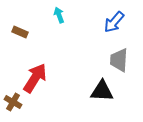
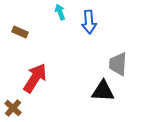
cyan arrow: moved 1 px right, 3 px up
blue arrow: moved 25 px left; rotated 45 degrees counterclockwise
gray trapezoid: moved 1 px left, 4 px down
black triangle: moved 1 px right
brown cross: moved 6 px down; rotated 12 degrees clockwise
